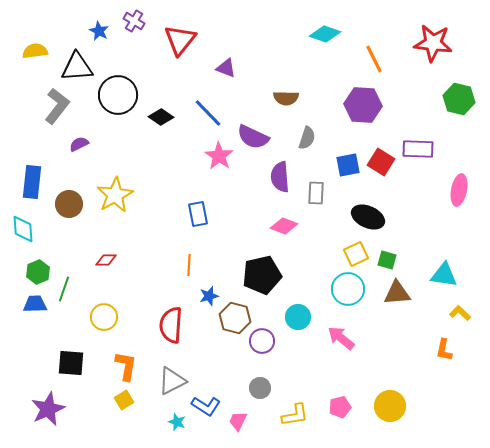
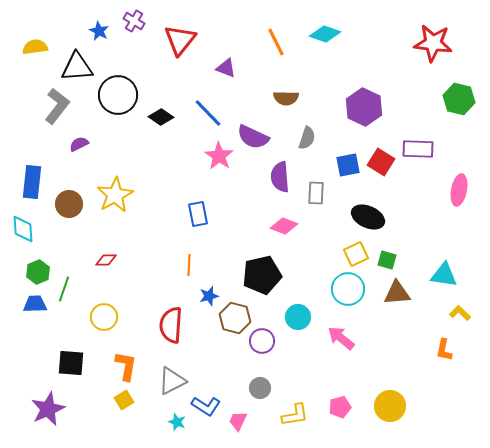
yellow semicircle at (35, 51): moved 4 px up
orange line at (374, 59): moved 98 px left, 17 px up
purple hexagon at (363, 105): moved 1 px right, 2 px down; rotated 21 degrees clockwise
